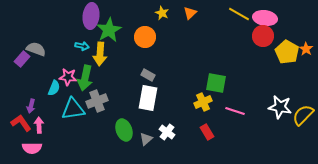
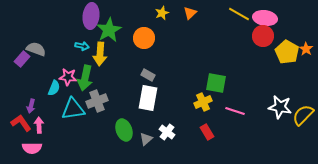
yellow star: rotated 24 degrees clockwise
orange circle: moved 1 px left, 1 px down
